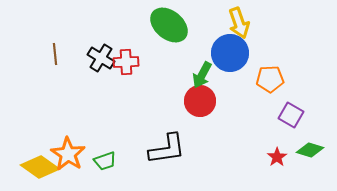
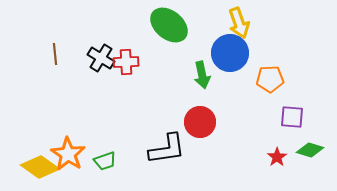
green arrow: rotated 40 degrees counterclockwise
red circle: moved 21 px down
purple square: moved 1 px right, 2 px down; rotated 25 degrees counterclockwise
